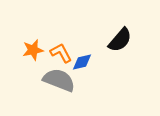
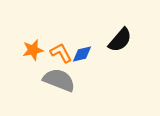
blue diamond: moved 8 px up
